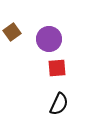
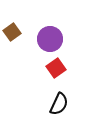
purple circle: moved 1 px right
red square: moved 1 px left; rotated 30 degrees counterclockwise
